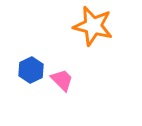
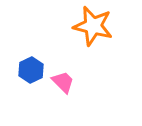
pink trapezoid: moved 1 px right, 2 px down
